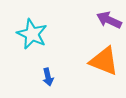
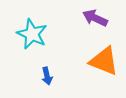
purple arrow: moved 14 px left, 2 px up
blue arrow: moved 1 px left, 1 px up
